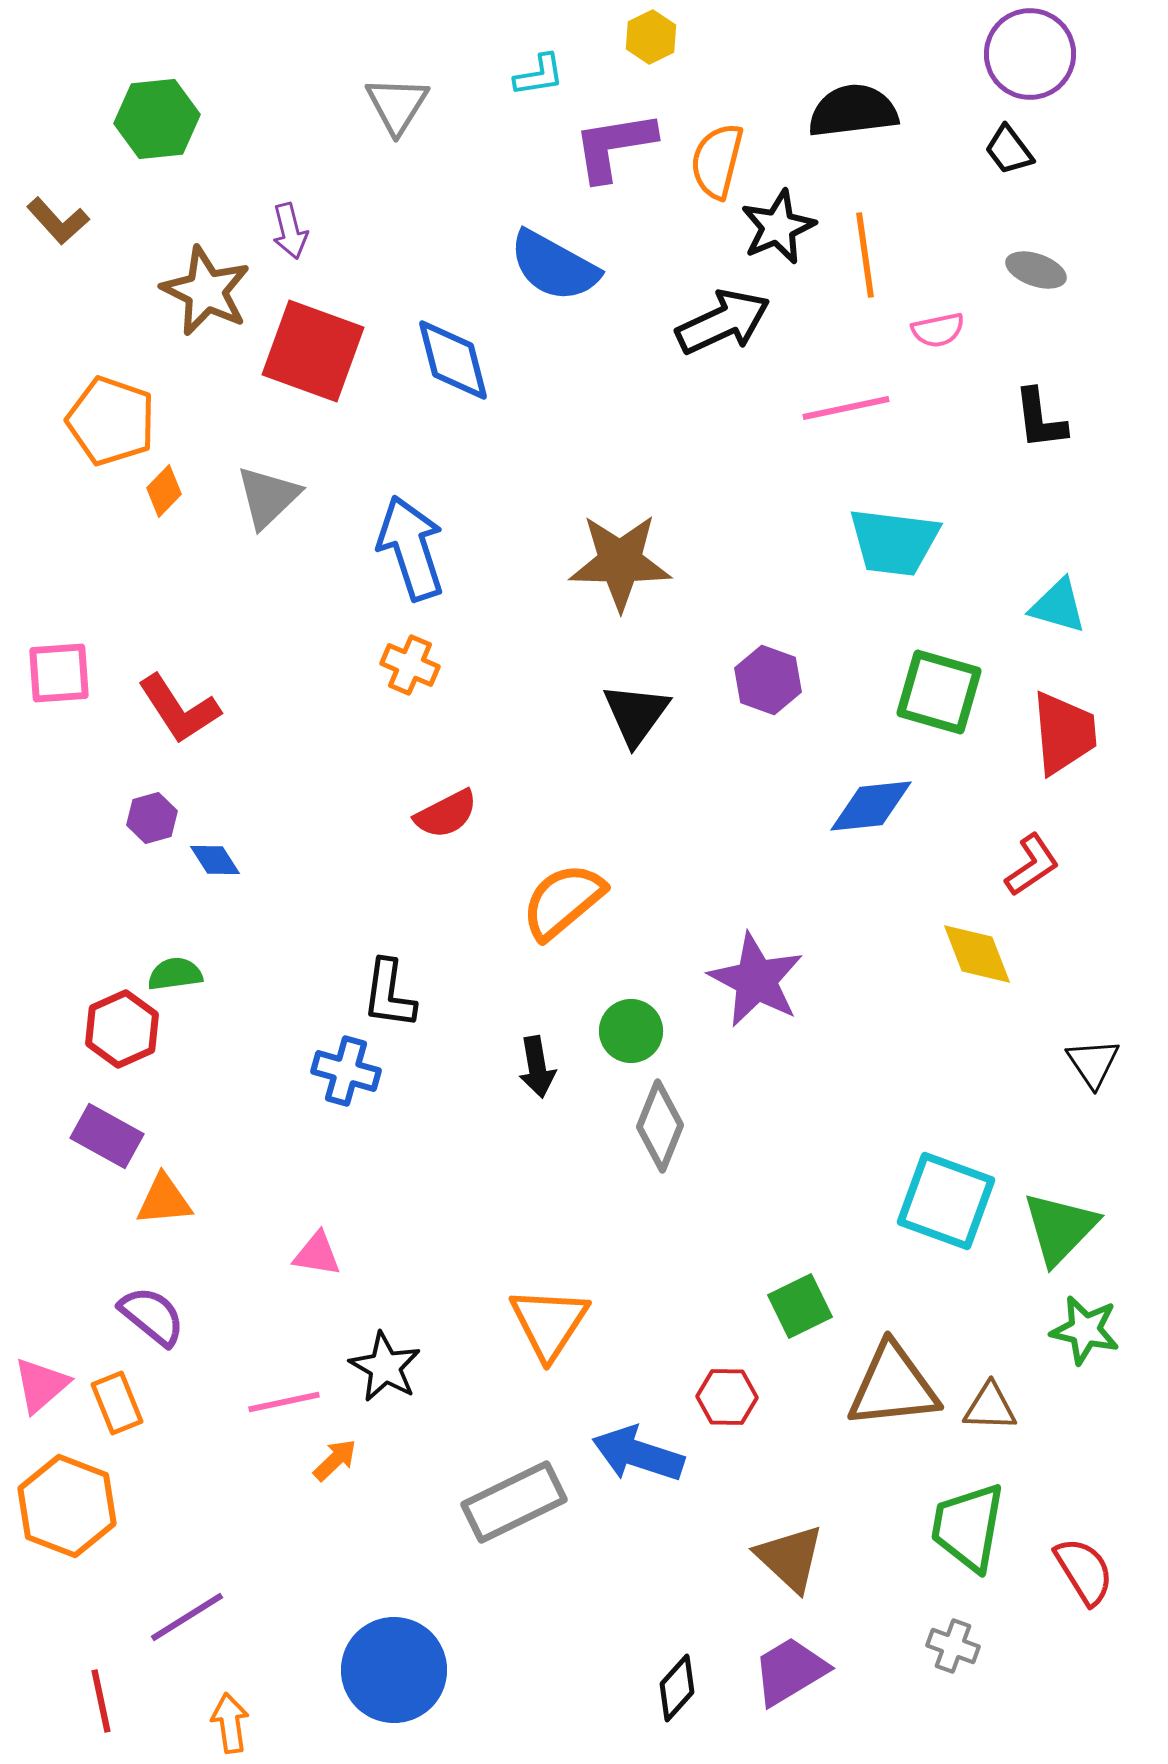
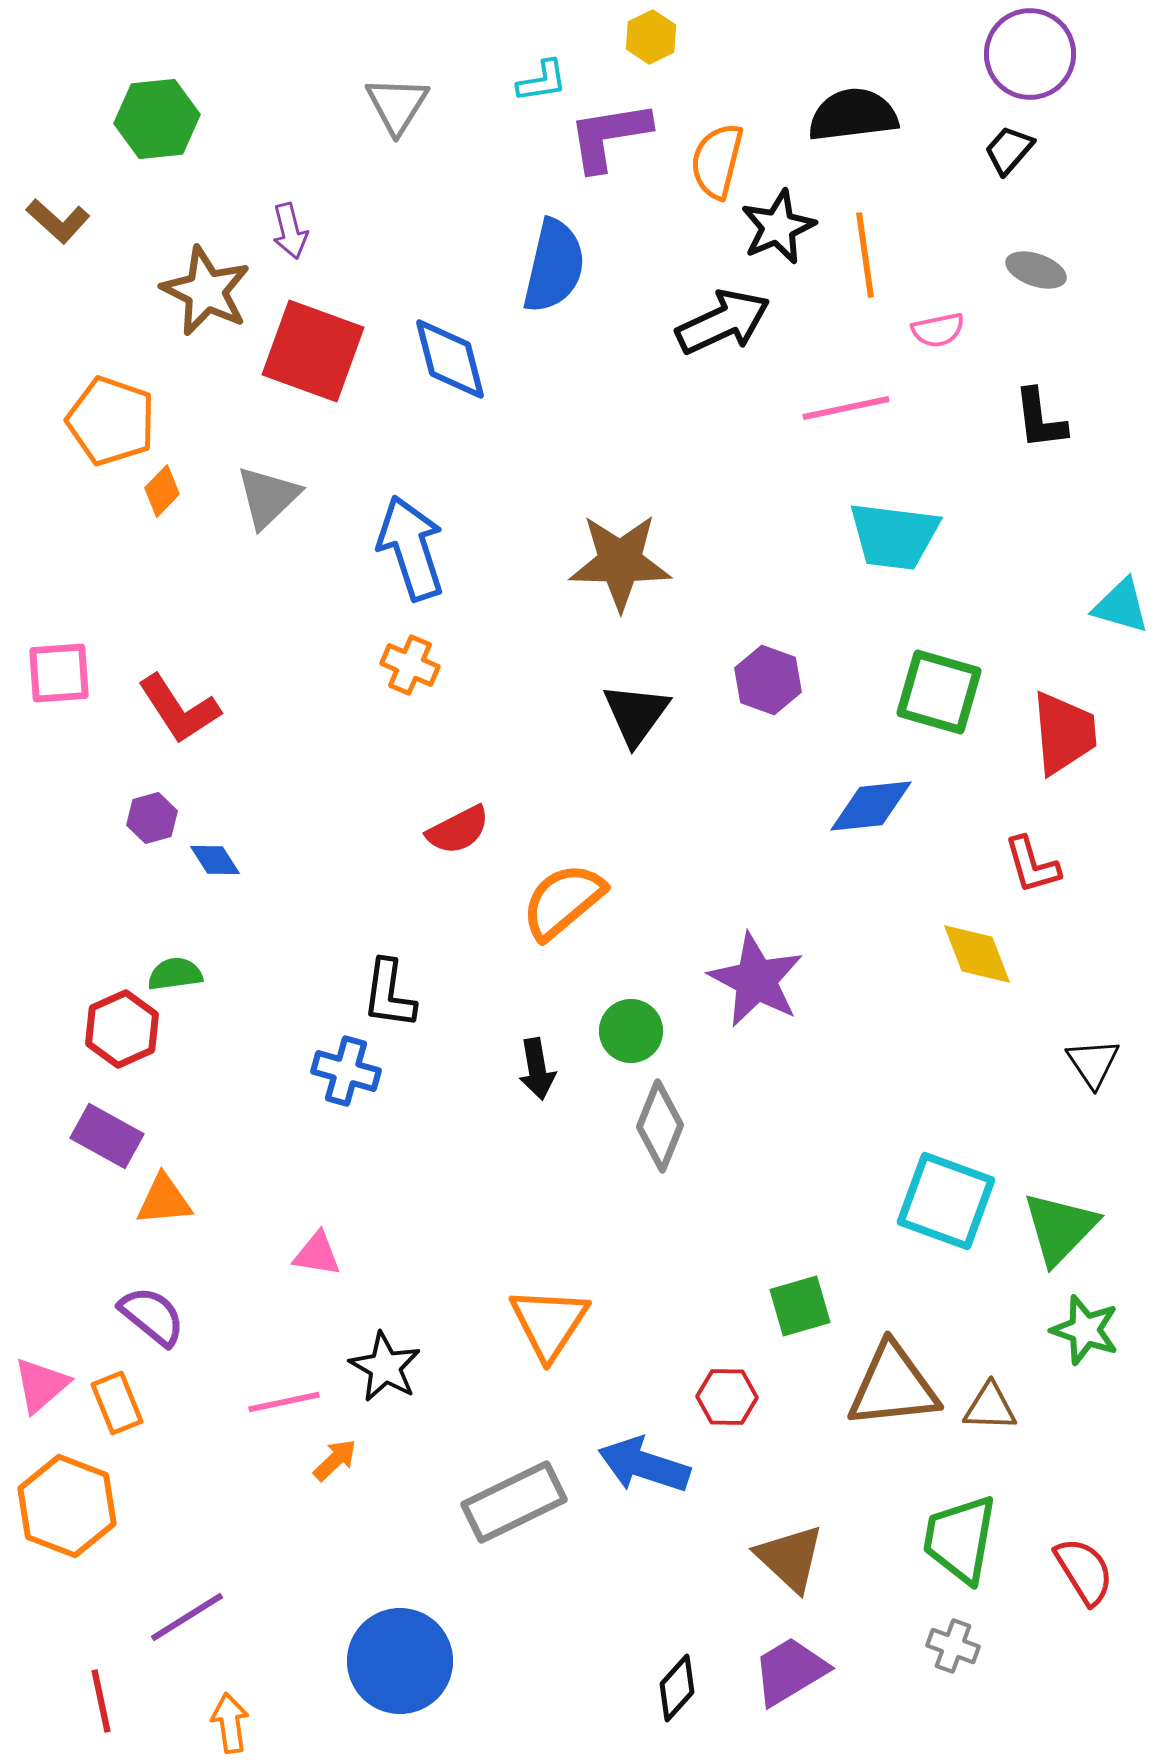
cyan L-shape at (539, 75): moved 3 px right, 6 px down
black semicircle at (853, 111): moved 4 px down
purple L-shape at (614, 146): moved 5 px left, 10 px up
black trapezoid at (1009, 150): rotated 78 degrees clockwise
brown L-shape at (58, 221): rotated 6 degrees counterclockwise
blue semicircle at (554, 266): rotated 106 degrees counterclockwise
blue diamond at (453, 360): moved 3 px left, 1 px up
orange diamond at (164, 491): moved 2 px left
cyan trapezoid at (894, 542): moved 6 px up
cyan triangle at (1058, 606): moved 63 px right
red semicircle at (446, 814): moved 12 px right, 16 px down
red L-shape at (1032, 865): rotated 108 degrees clockwise
black arrow at (537, 1067): moved 2 px down
green square at (800, 1306): rotated 10 degrees clockwise
green star at (1085, 1330): rotated 6 degrees clockwise
blue arrow at (638, 1454): moved 6 px right, 11 px down
green trapezoid at (968, 1527): moved 8 px left, 12 px down
blue circle at (394, 1670): moved 6 px right, 9 px up
